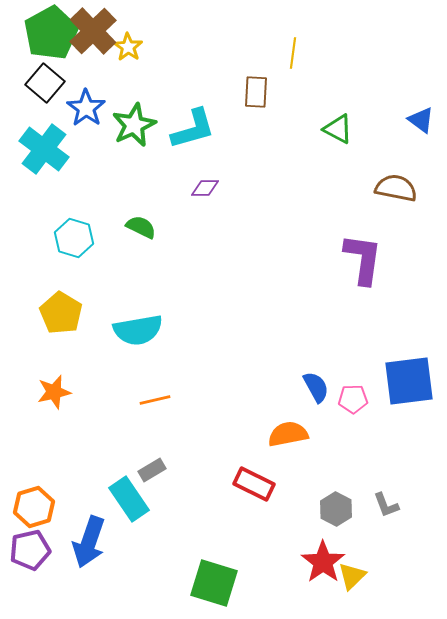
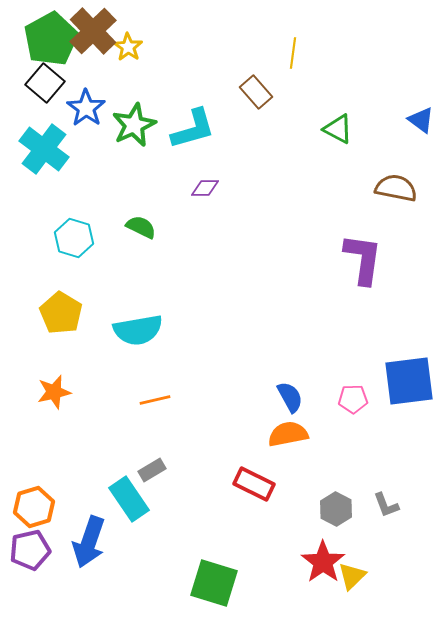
green pentagon: moved 6 px down
brown rectangle: rotated 44 degrees counterclockwise
blue semicircle: moved 26 px left, 10 px down
